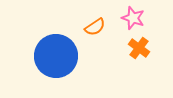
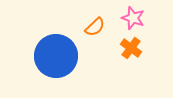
orange semicircle: rotated 10 degrees counterclockwise
orange cross: moved 8 px left
